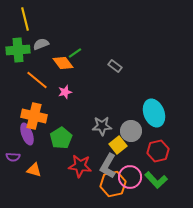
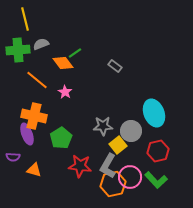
pink star: rotated 24 degrees counterclockwise
gray star: moved 1 px right
